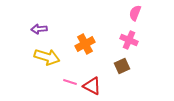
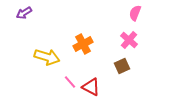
purple arrow: moved 15 px left, 16 px up; rotated 28 degrees counterclockwise
pink cross: rotated 18 degrees clockwise
orange cross: moved 2 px left
pink line: rotated 32 degrees clockwise
red triangle: moved 1 px left, 1 px down
